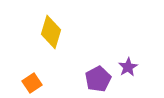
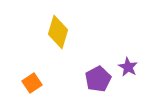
yellow diamond: moved 7 px right
purple star: rotated 12 degrees counterclockwise
